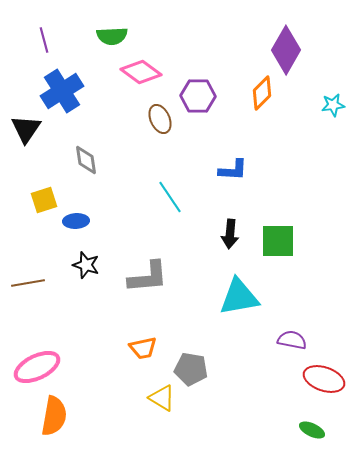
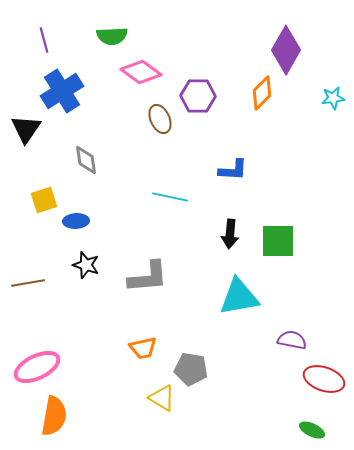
cyan star: moved 7 px up
cyan line: rotated 44 degrees counterclockwise
